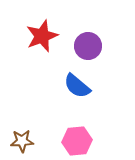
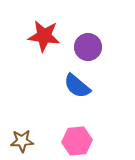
red star: moved 2 px right; rotated 28 degrees clockwise
purple circle: moved 1 px down
